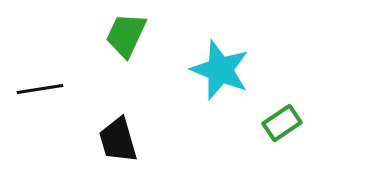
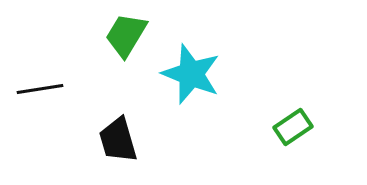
green trapezoid: rotated 6 degrees clockwise
cyan star: moved 29 px left, 4 px down
green rectangle: moved 11 px right, 4 px down
